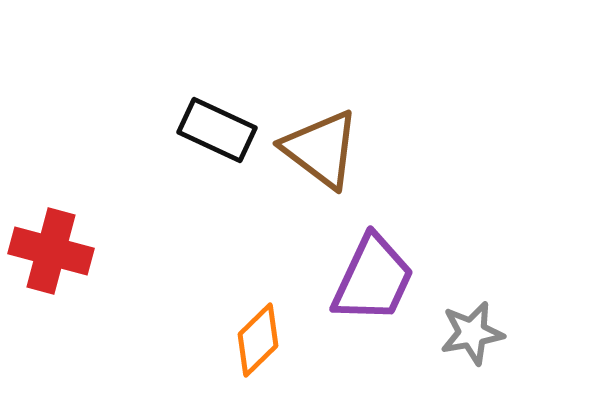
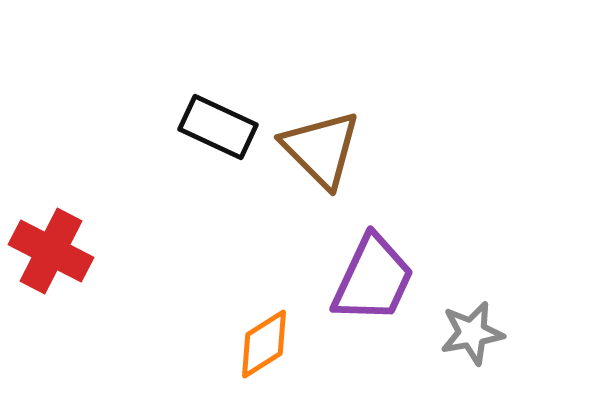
black rectangle: moved 1 px right, 3 px up
brown triangle: rotated 8 degrees clockwise
red cross: rotated 12 degrees clockwise
orange diamond: moved 6 px right, 4 px down; rotated 12 degrees clockwise
